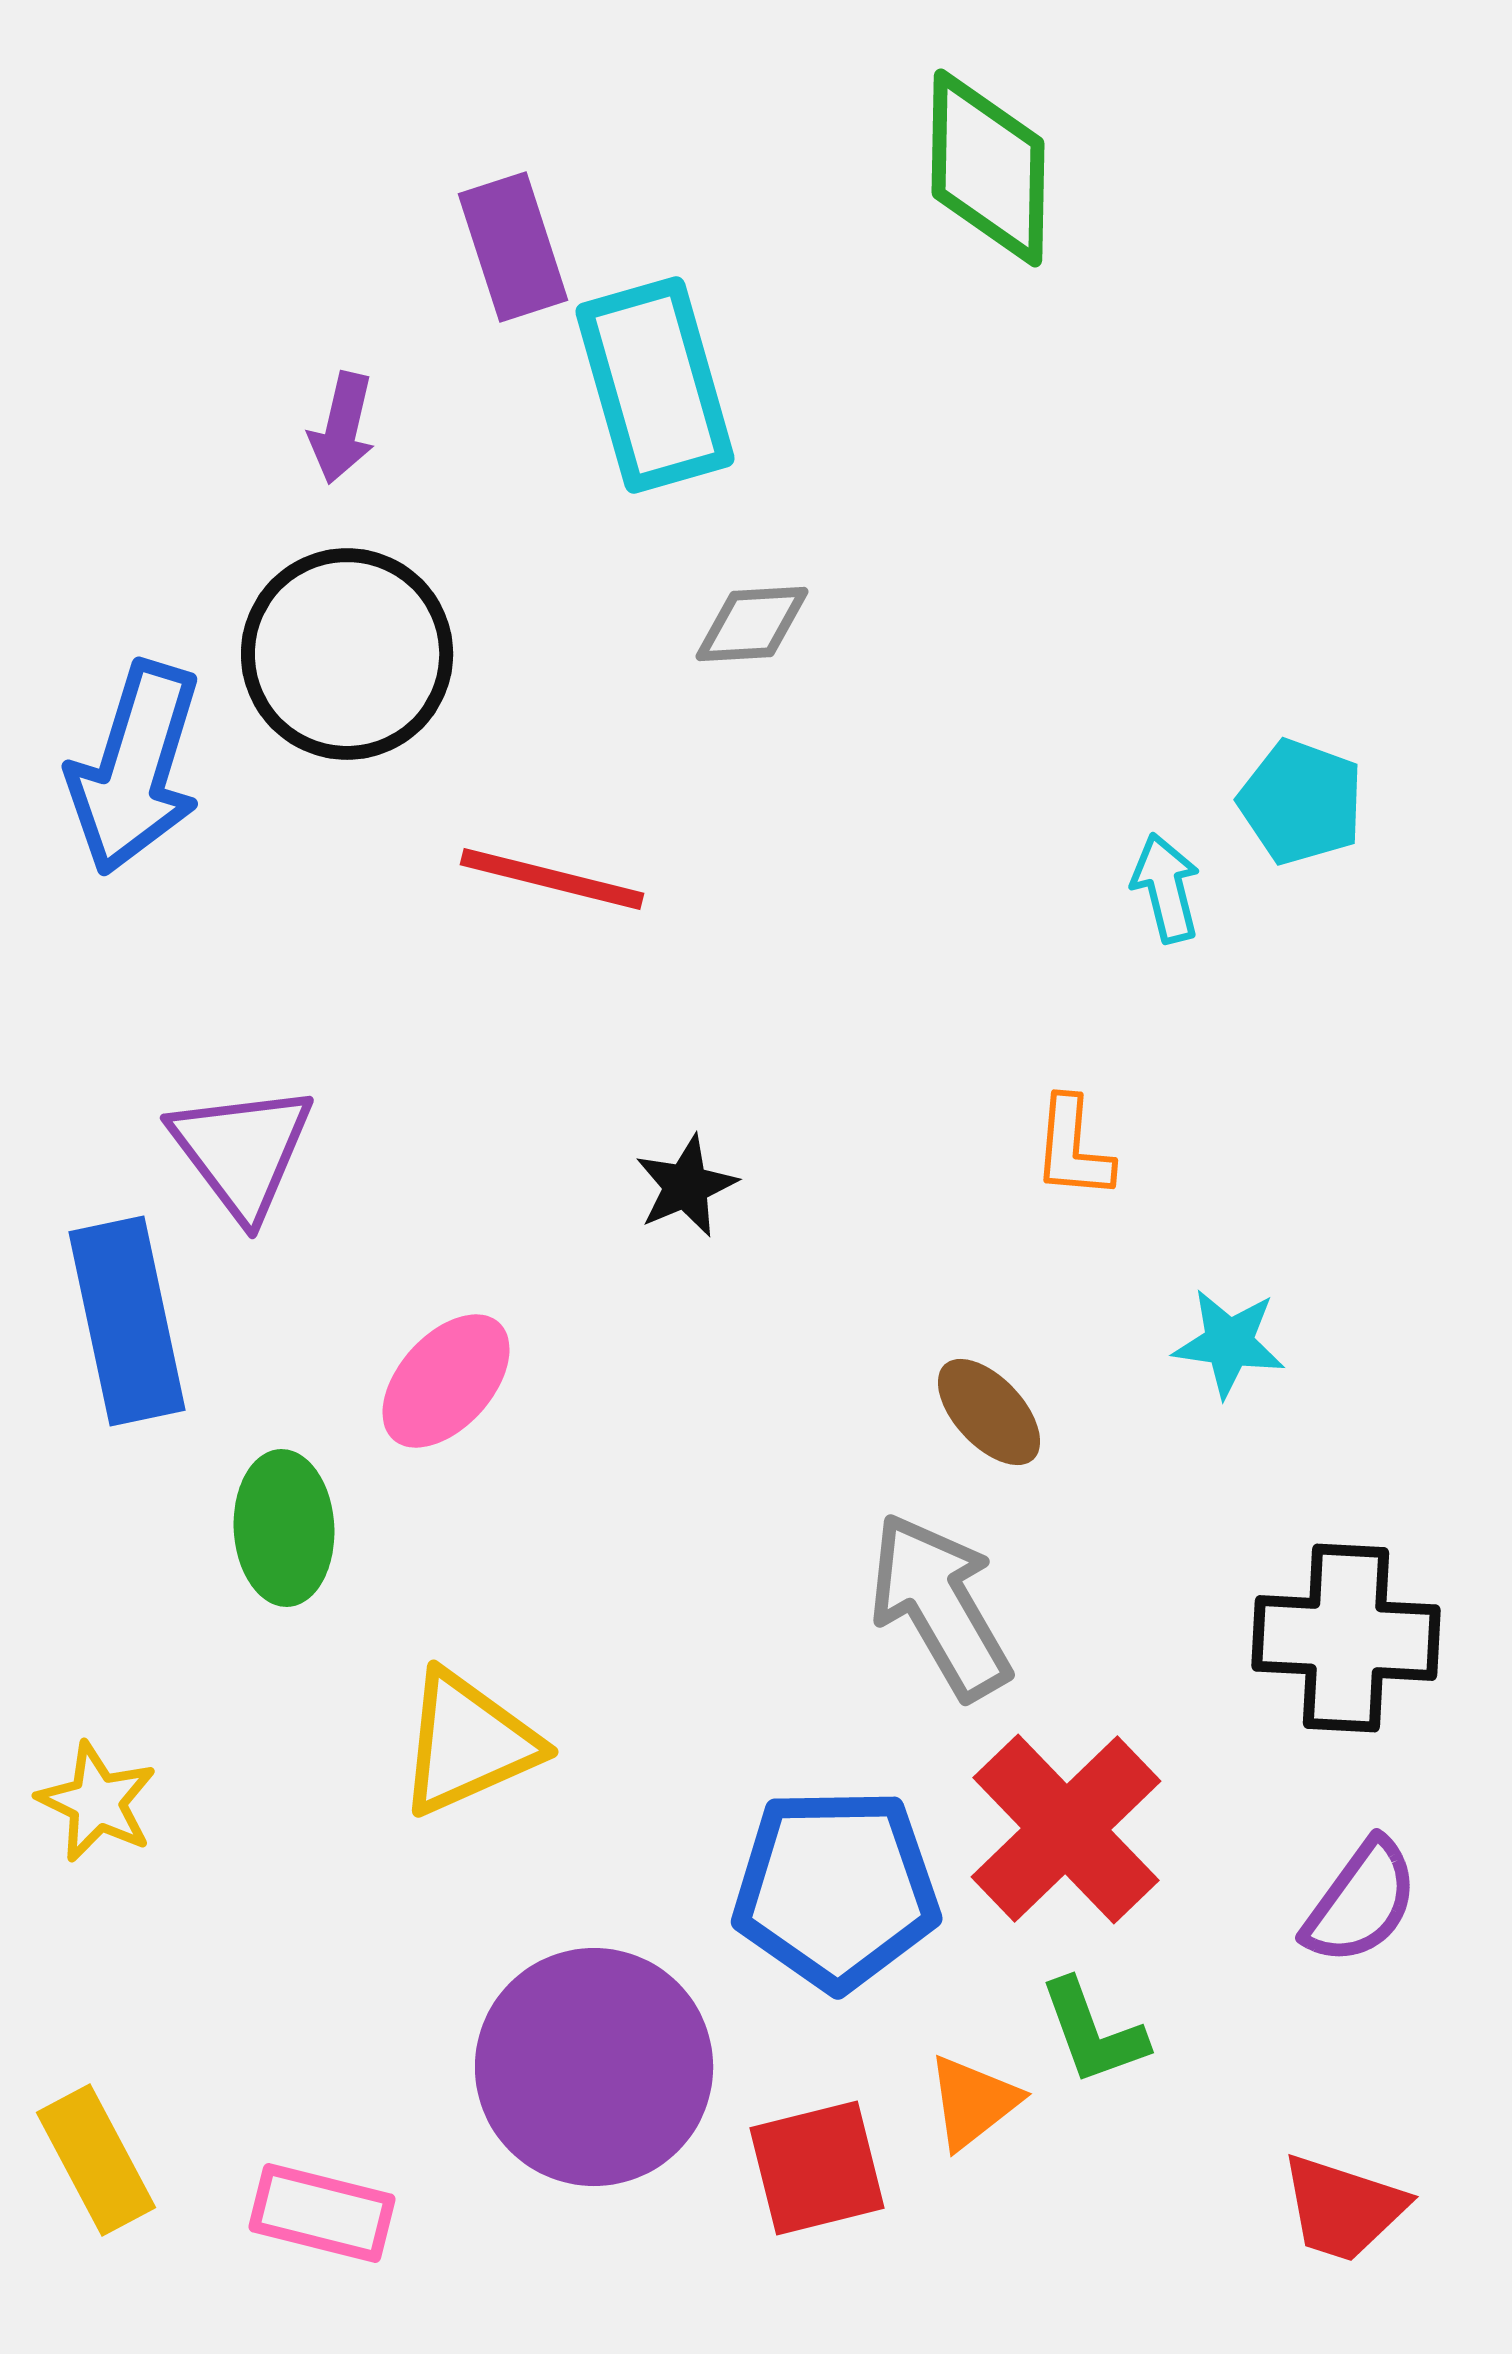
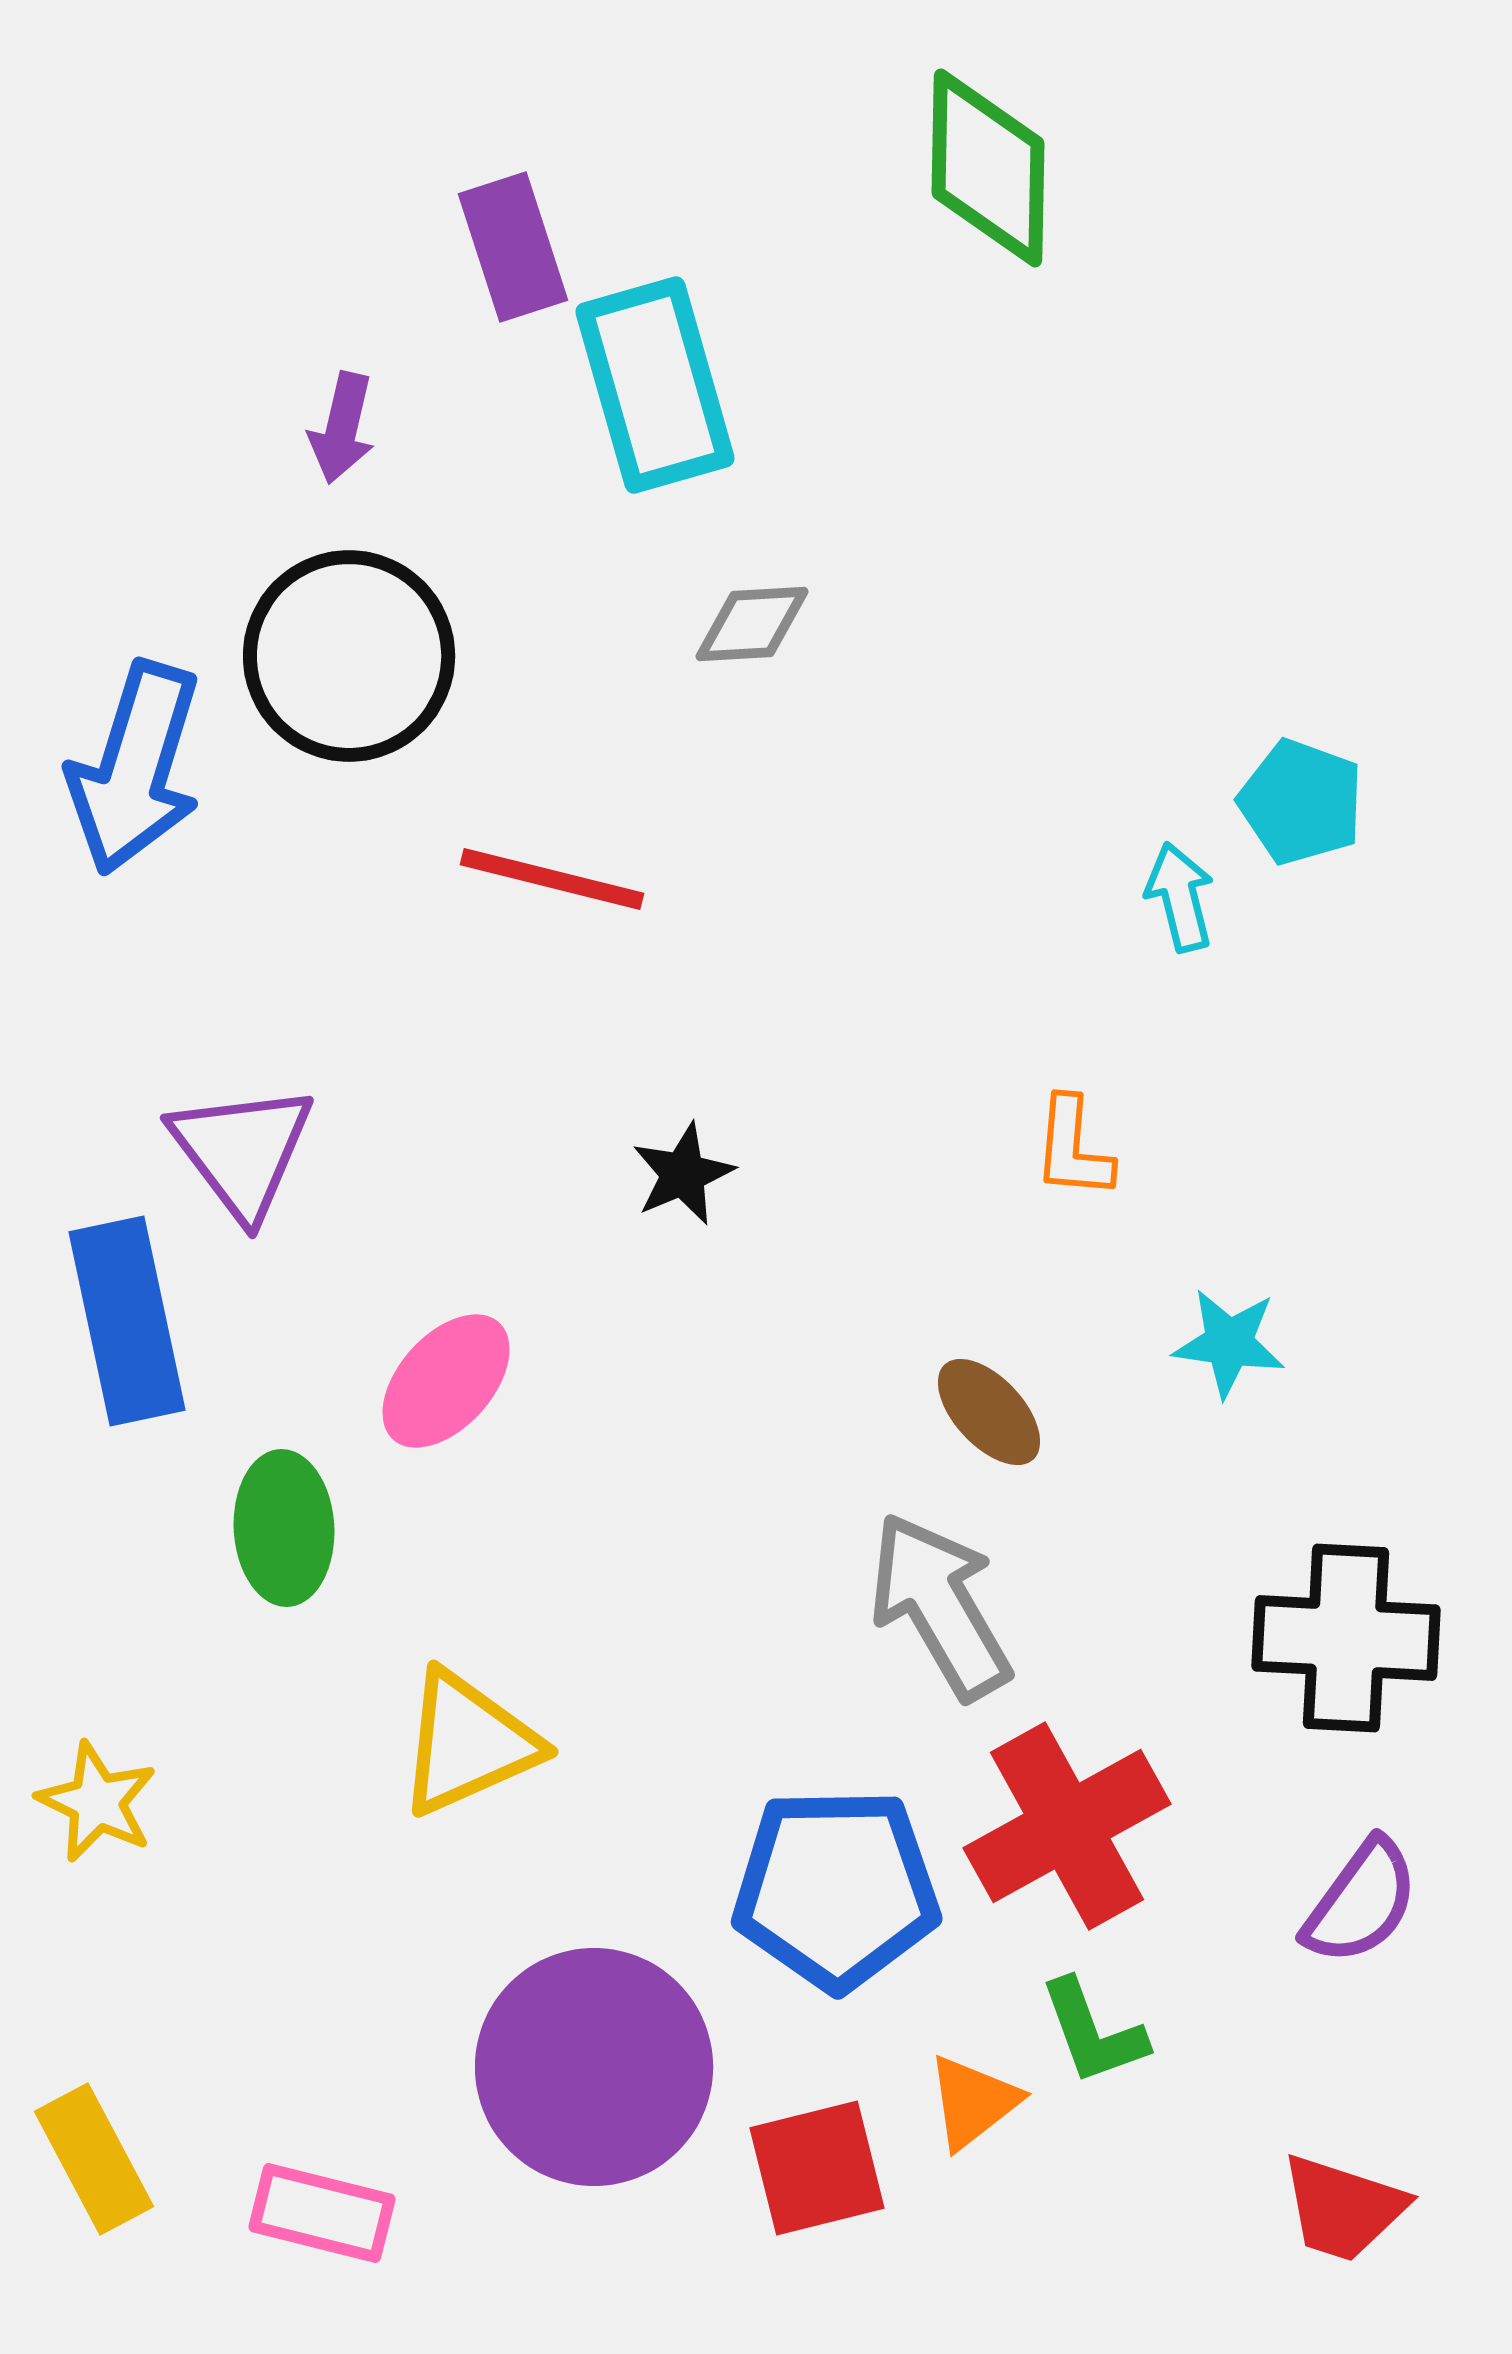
black circle: moved 2 px right, 2 px down
cyan arrow: moved 14 px right, 9 px down
black star: moved 3 px left, 12 px up
red cross: moved 1 px right, 3 px up; rotated 15 degrees clockwise
yellow rectangle: moved 2 px left, 1 px up
